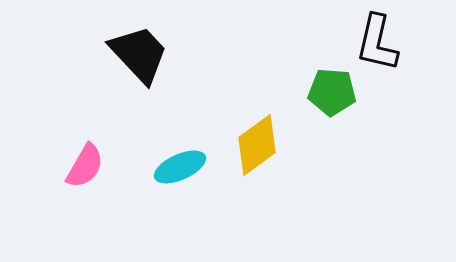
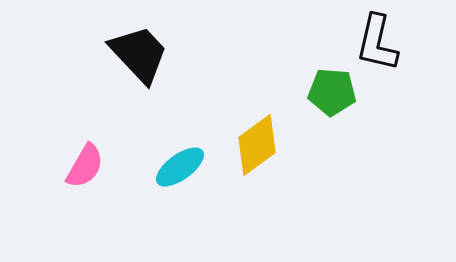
cyan ellipse: rotated 12 degrees counterclockwise
